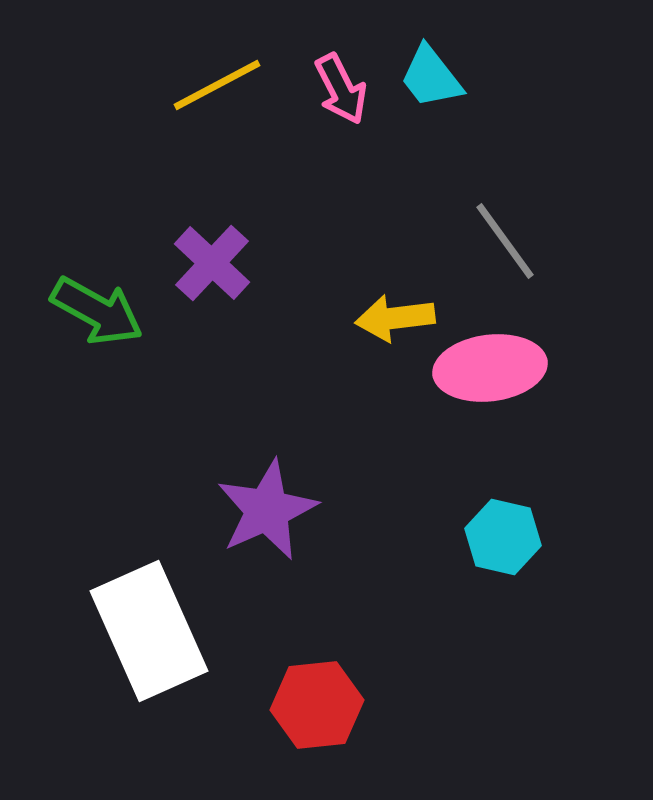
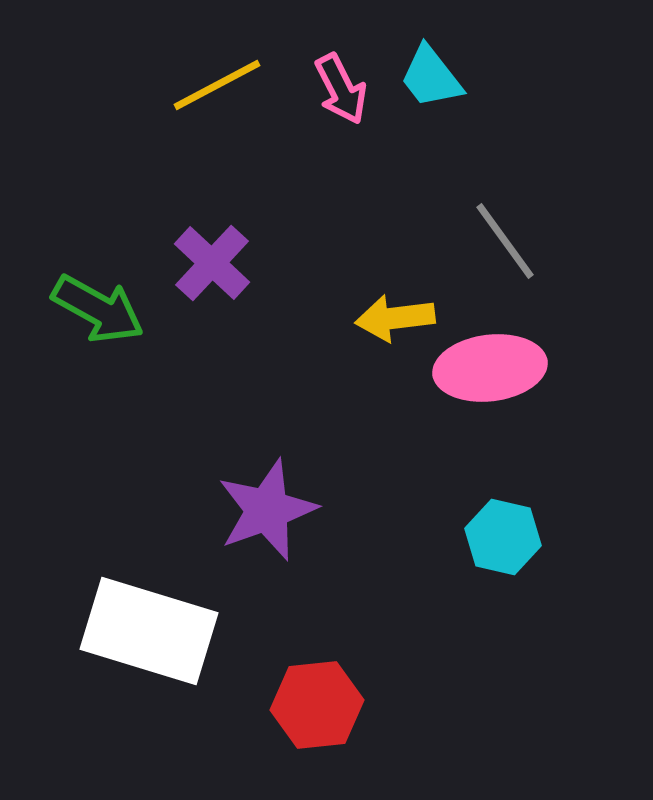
green arrow: moved 1 px right, 2 px up
purple star: rotated 4 degrees clockwise
white rectangle: rotated 49 degrees counterclockwise
